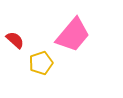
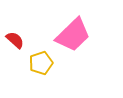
pink trapezoid: rotated 6 degrees clockwise
